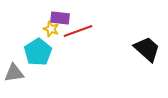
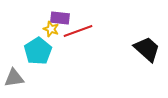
cyan pentagon: moved 1 px up
gray triangle: moved 5 px down
